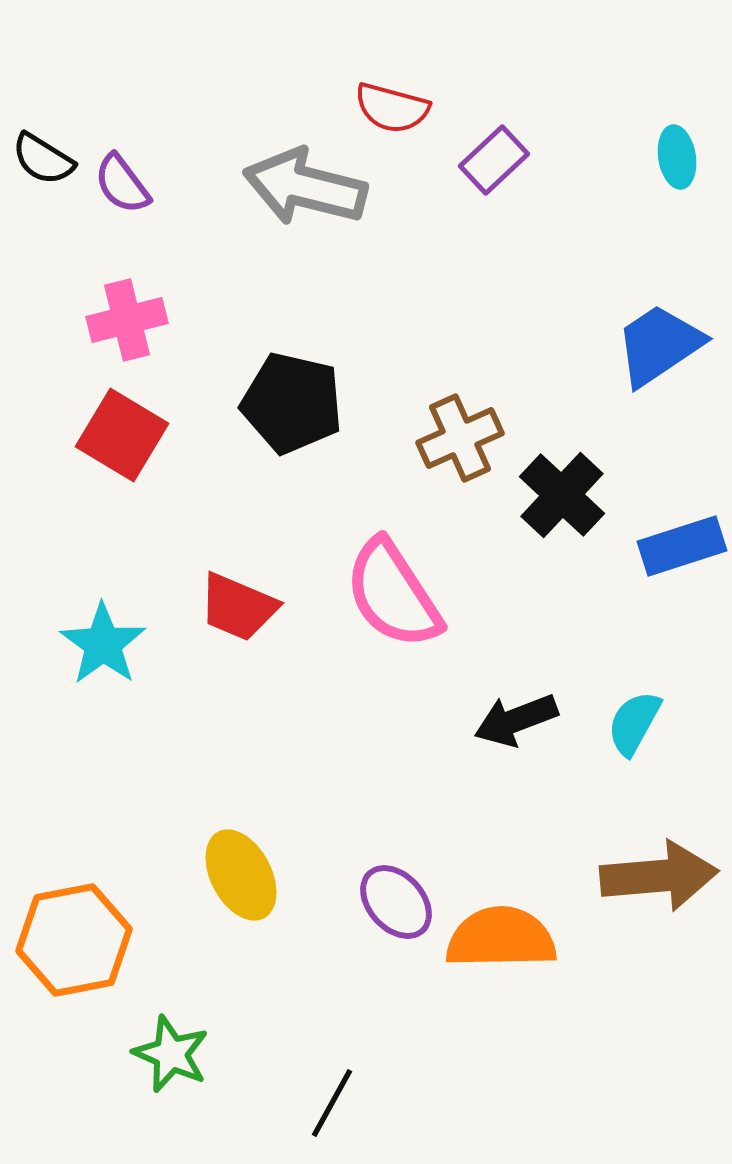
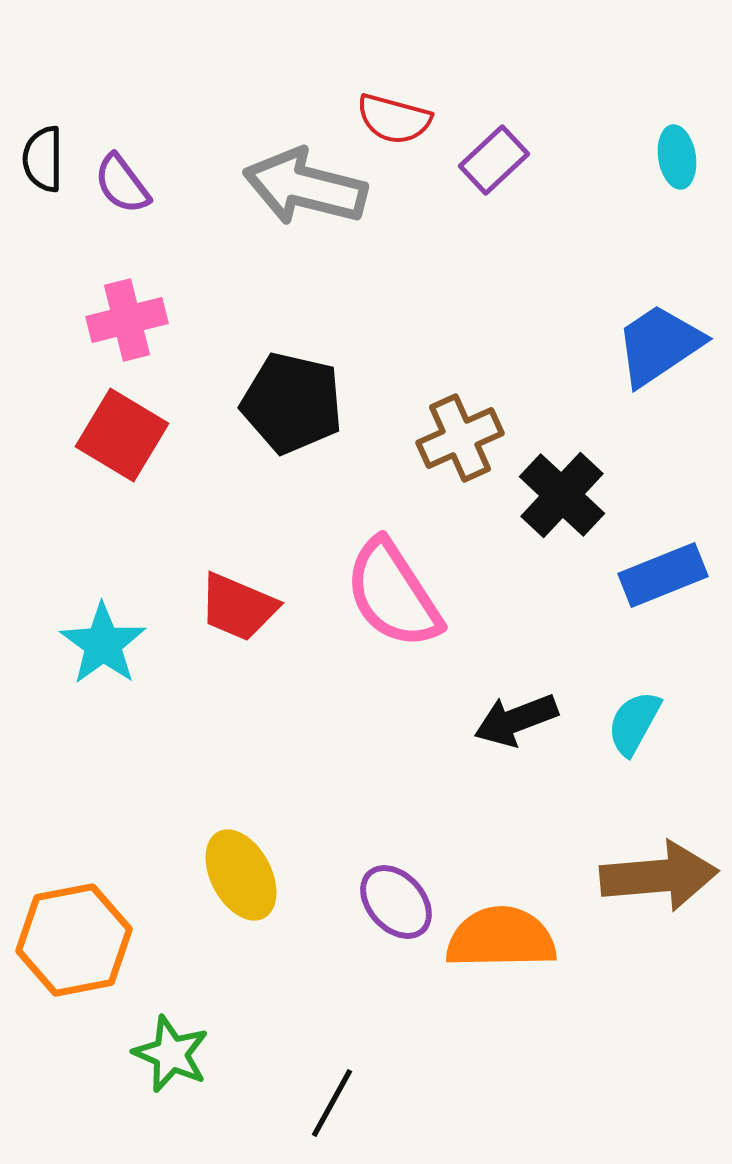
red semicircle: moved 2 px right, 11 px down
black semicircle: rotated 58 degrees clockwise
blue rectangle: moved 19 px left, 29 px down; rotated 4 degrees counterclockwise
